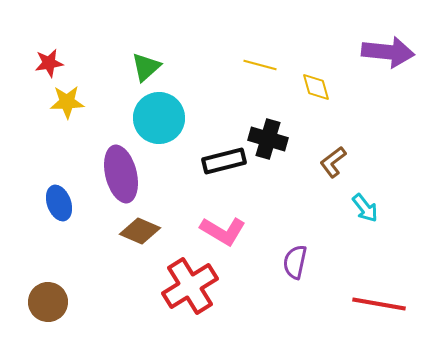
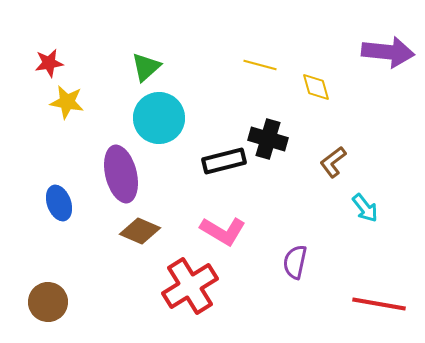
yellow star: rotated 12 degrees clockwise
